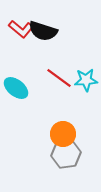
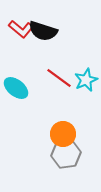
cyan star: rotated 20 degrees counterclockwise
